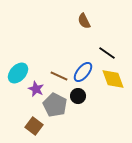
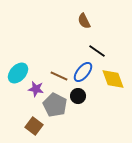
black line: moved 10 px left, 2 px up
purple star: rotated 14 degrees counterclockwise
